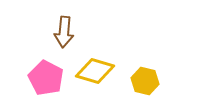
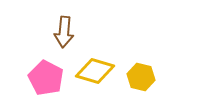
yellow hexagon: moved 4 px left, 4 px up
